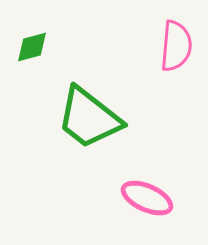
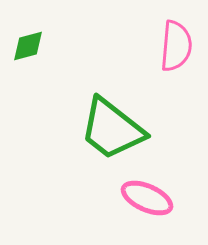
green diamond: moved 4 px left, 1 px up
green trapezoid: moved 23 px right, 11 px down
